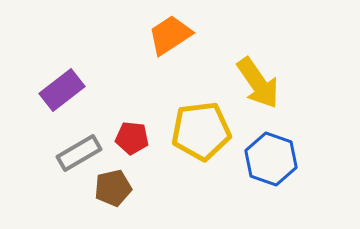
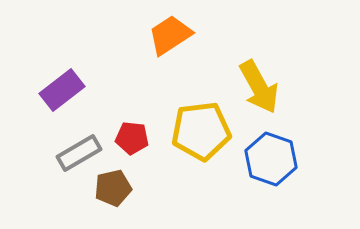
yellow arrow: moved 1 px right, 4 px down; rotated 6 degrees clockwise
